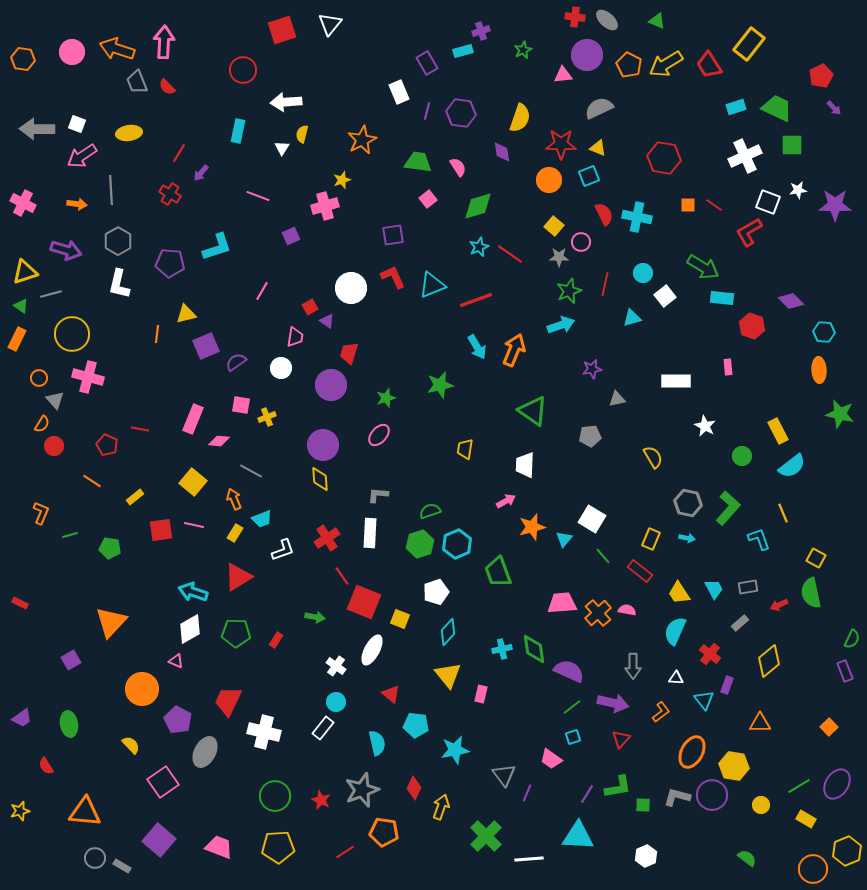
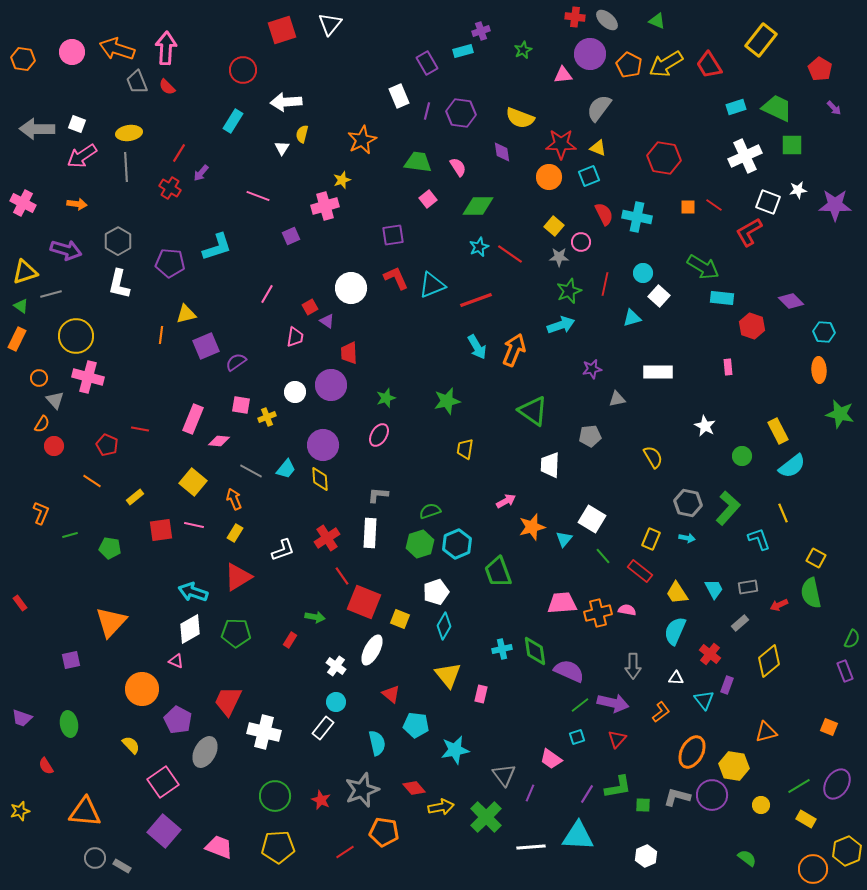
pink arrow at (164, 42): moved 2 px right, 6 px down
yellow rectangle at (749, 44): moved 12 px right, 4 px up
purple circle at (587, 55): moved 3 px right, 1 px up
red pentagon at (821, 76): moved 1 px left, 7 px up; rotated 15 degrees counterclockwise
white rectangle at (399, 92): moved 4 px down
gray semicircle at (599, 108): rotated 28 degrees counterclockwise
yellow semicircle at (520, 118): rotated 92 degrees clockwise
cyan rectangle at (238, 131): moved 5 px left, 10 px up; rotated 20 degrees clockwise
orange circle at (549, 180): moved 3 px up
gray line at (111, 190): moved 15 px right, 23 px up
red cross at (170, 194): moved 6 px up
orange square at (688, 205): moved 2 px down
green diamond at (478, 206): rotated 16 degrees clockwise
red L-shape at (393, 277): moved 3 px right, 1 px down
pink line at (262, 291): moved 5 px right, 3 px down
white square at (665, 296): moved 6 px left; rotated 10 degrees counterclockwise
yellow circle at (72, 334): moved 4 px right, 2 px down
orange line at (157, 334): moved 4 px right, 1 px down
red trapezoid at (349, 353): rotated 20 degrees counterclockwise
white circle at (281, 368): moved 14 px right, 24 px down
white rectangle at (676, 381): moved 18 px left, 9 px up
green star at (440, 385): moved 7 px right, 16 px down
pink ellipse at (379, 435): rotated 10 degrees counterclockwise
white trapezoid at (525, 465): moved 25 px right
cyan trapezoid at (262, 519): moved 24 px right, 50 px up; rotated 30 degrees counterclockwise
yellow trapezoid at (679, 593): moved 2 px left
red rectangle at (20, 603): rotated 28 degrees clockwise
orange cross at (598, 613): rotated 28 degrees clockwise
cyan diamond at (448, 632): moved 4 px left, 6 px up; rotated 12 degrees counterclockwise
red rectangle at (276, 640): moved 14 px right
green diamond at (534, 649): moved 1 px right, 2 px down
purple square at (71, 660): rotated 18 degrees clockwise
green line at (572, 707): moved 8 px right, 2 px up
purple trapezoid at (22, 718): rotated 55 degrees clockwise
orange triangle at (760, 723): moved 6 px right, 9 px down; rotated 15 degrees counterclockwise
orange square at (829, 727): rotated 24 degrees counterclockwise
cyan square at (573, 737): moved 4 px right
red triangle at (621, 739): moved 4 px left
red diamond at (414, 788): rotated 65 degrees counterclockwise
purple line at (527, 793): moved 3 px right
yellow arrow at (441, 807): rotated 60 degrees clockwise
green cross at (486, 836): moved 19 px up
purple square at (159, 840): moved 5 px right, 9 px up
white line at (529, 859): moved 2 px right, 12 px up
